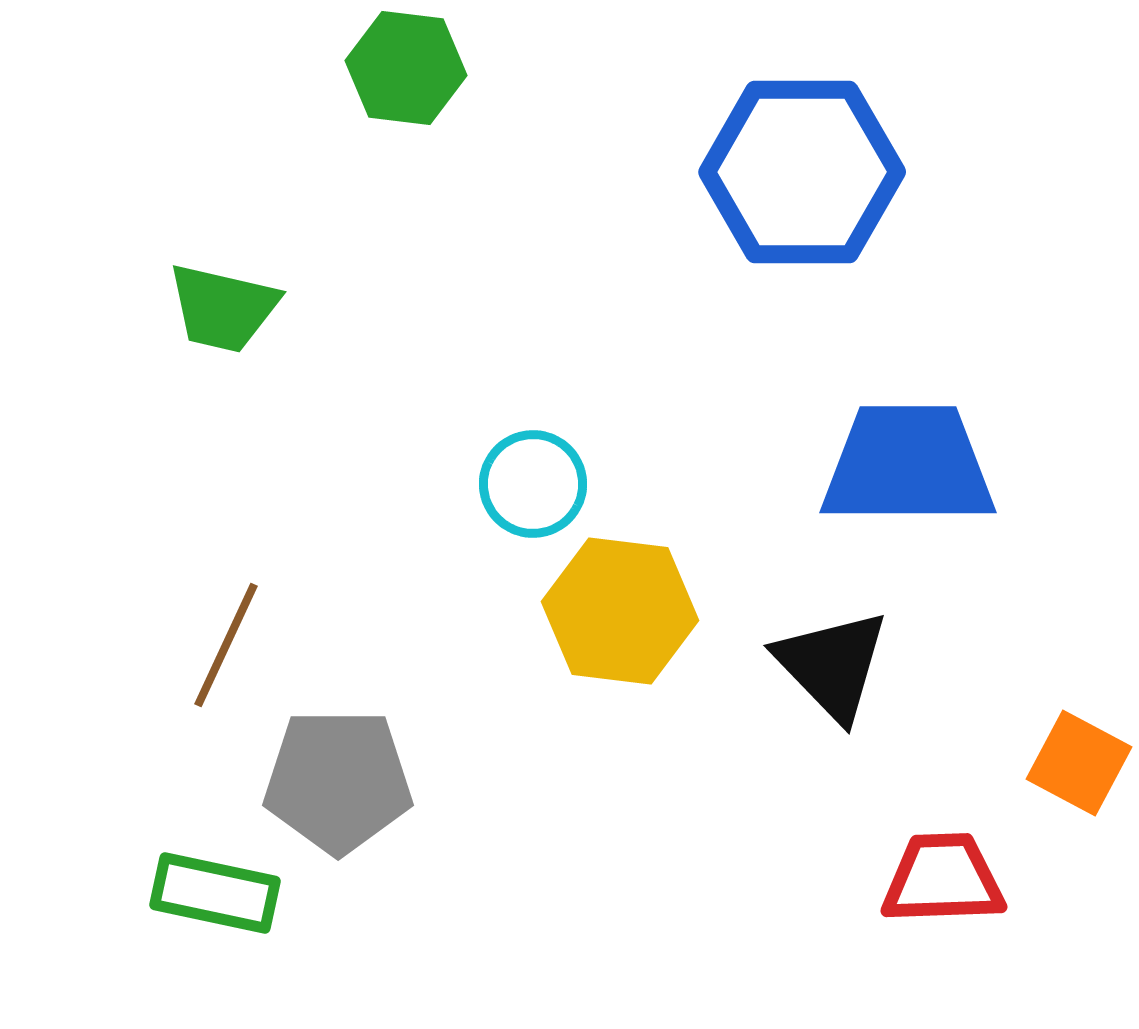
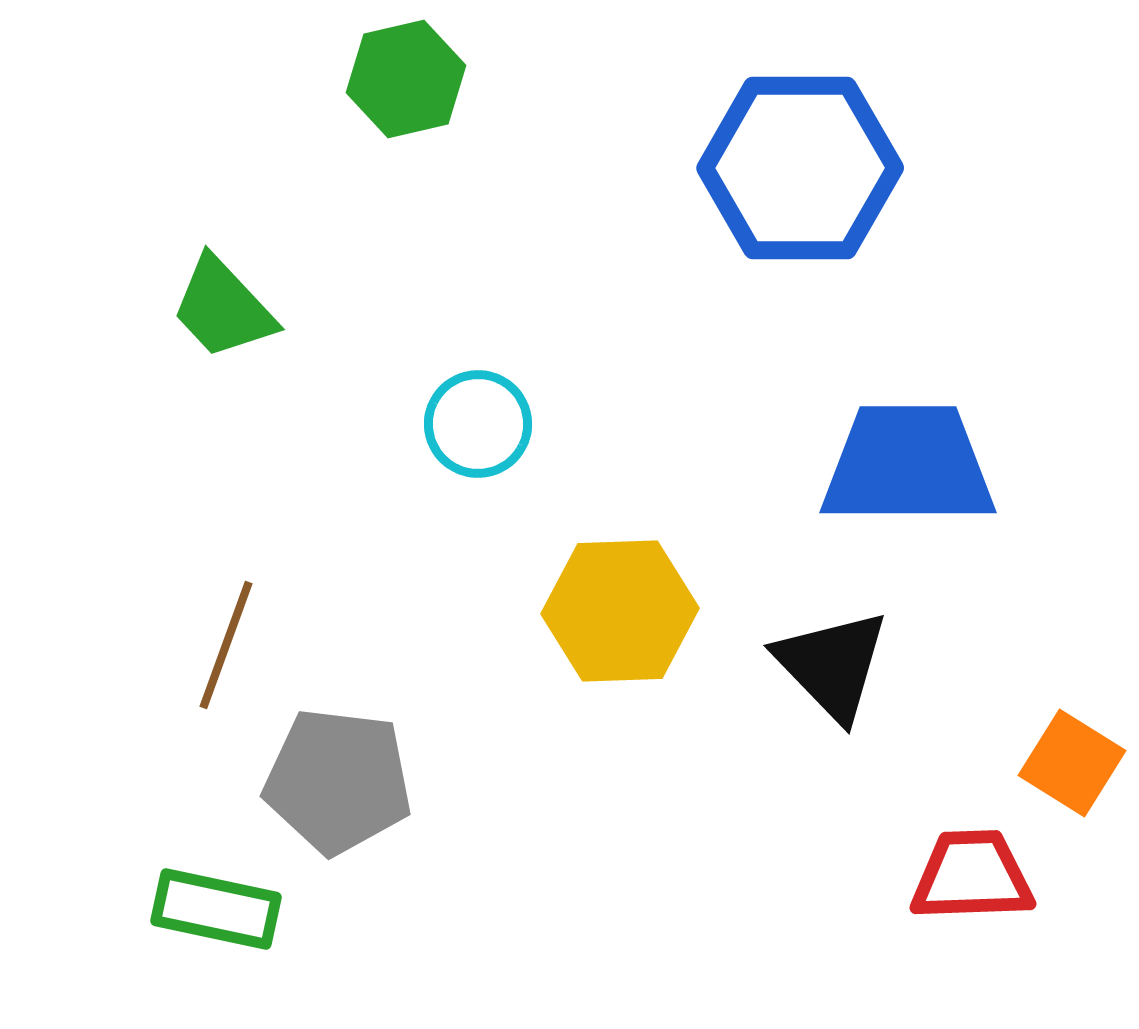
green hexagon: moved 11 px down; rotated 20 degrees counterclockwise
blue hexagon: moved 2 px left, 4 px up
green trapezoid: rotated 34 degrees clockwise
cyan circle: moved 55 px left, 60 px up
yellow hexagon: rotated 9 degrees counterclockwise
brown line: rotated 5 degrees counterclockwise
orange square: moved 7 px left; rotated 4 degrees clockwise
gray pentagon: rotated 7 degrees clockwise
red trapezoid: moved 29 px right, 3 px up
green rectangle: moved 1 px right, 16 px down
